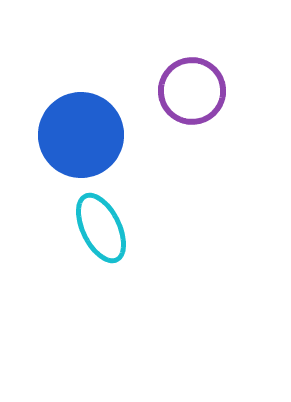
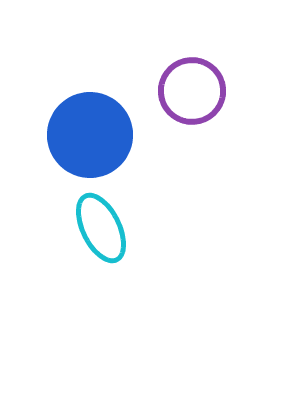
blue circle: moved 9 px right
